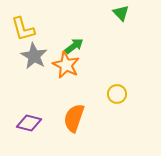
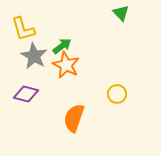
green arrow: moved 12 px left
purple diamond: moved 3 px left, 29 px up
